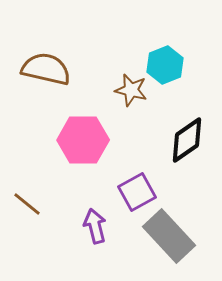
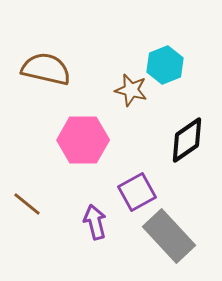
purple arrow: moved 4 px up
